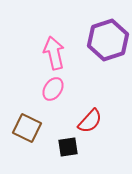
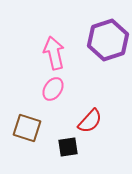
brown square: rotated 8 degrees counterclockwise
